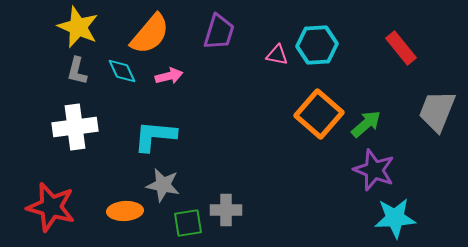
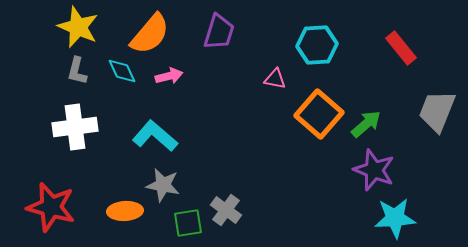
pink triangle: moved 2 px left, 24 px down
cyan L-shape: rotated 36 degrees clockwise
gray cross: rotated 36 degrees clockwise
